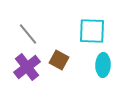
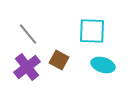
cyan ellipse: rotated 75 degrees counterclockwise
